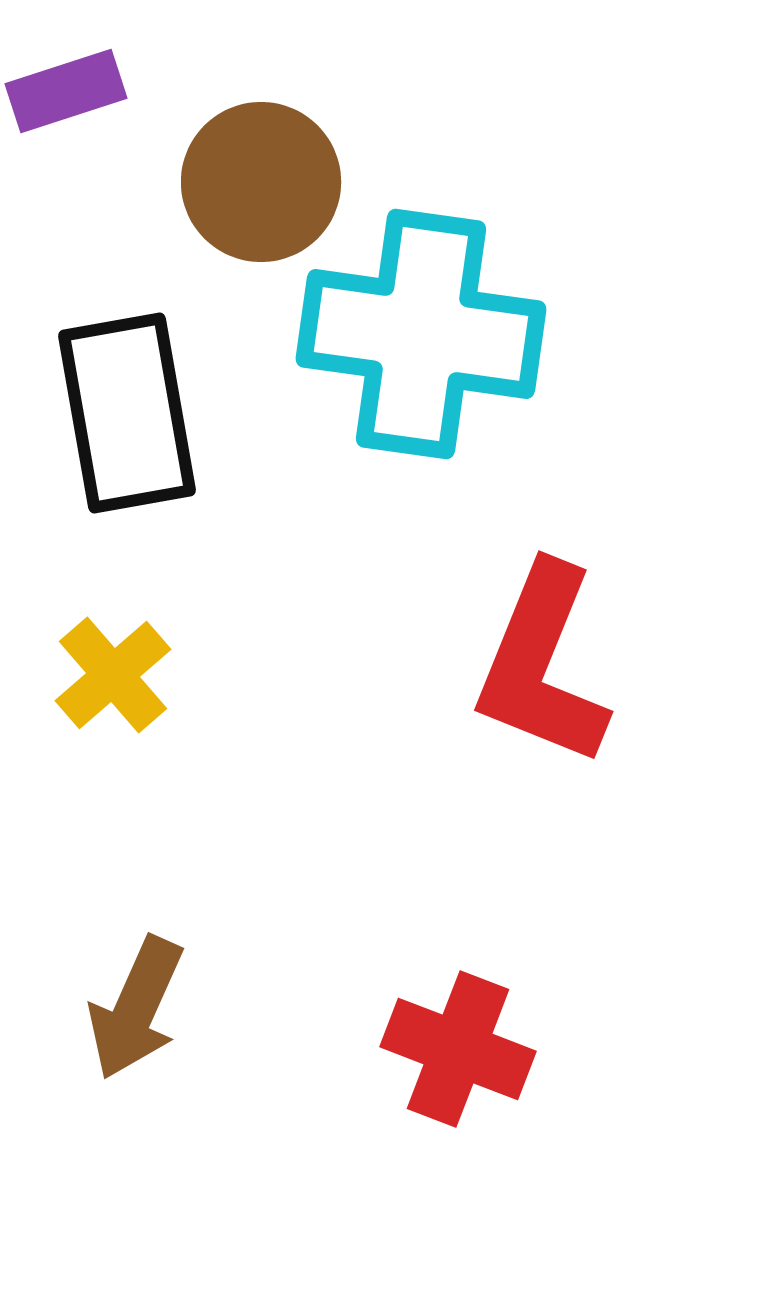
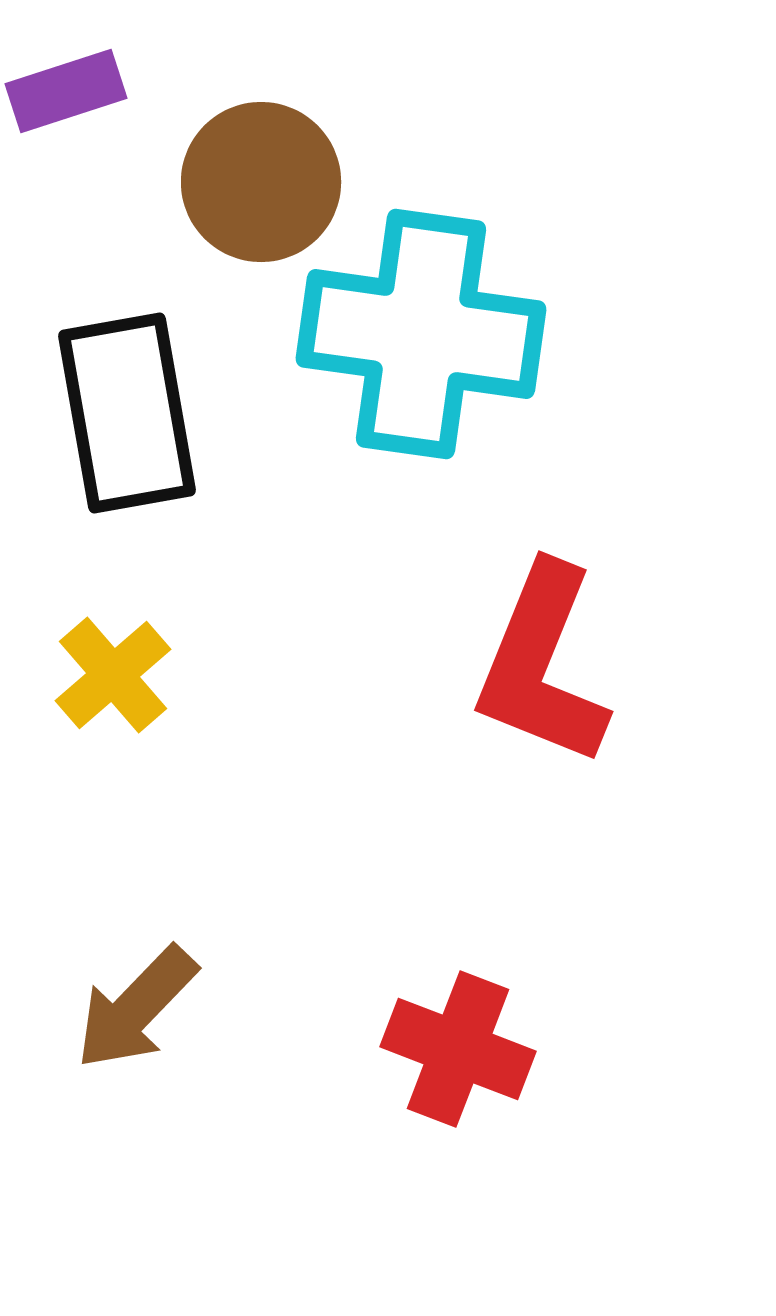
brown arrow: rotated 20 degrees clockwise
